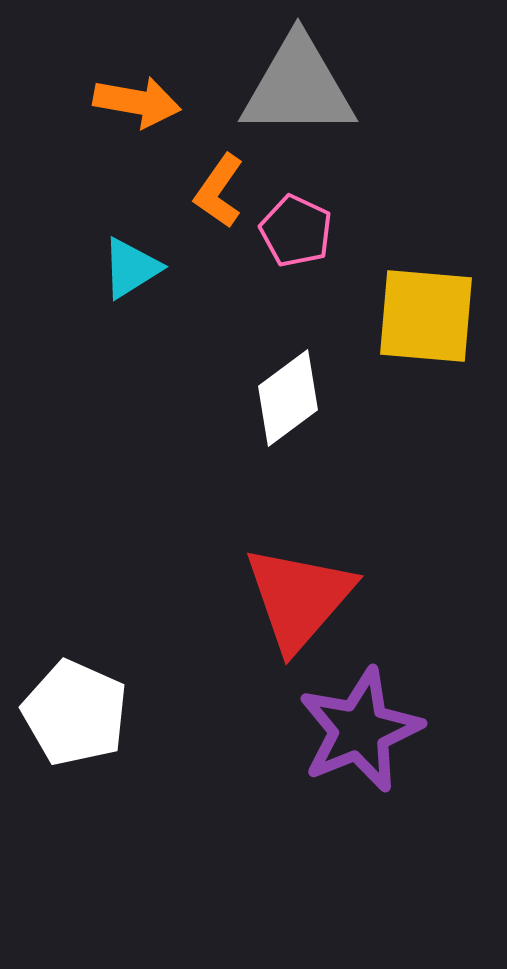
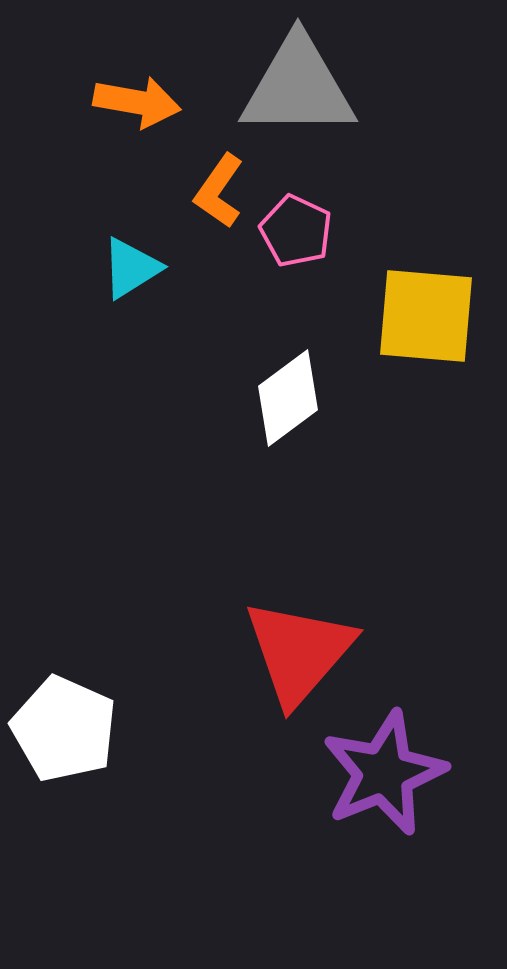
red triangle: moved 54 px down
white pentagon: moved 11 px left, 16 px down
purple star: moved 24 px right, 43 px down
